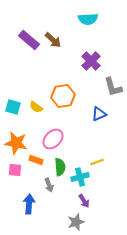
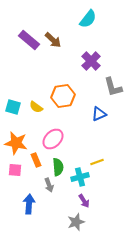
cyan semicircle: rotated 48 degrees counterclockwise
orange rectangle: rotated 48 degrees clockwise
green semicircle: moved 2 px left
